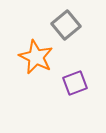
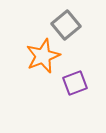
orange star: moved 7 px right, 1 px up; rotated 24 degrees clockwise
